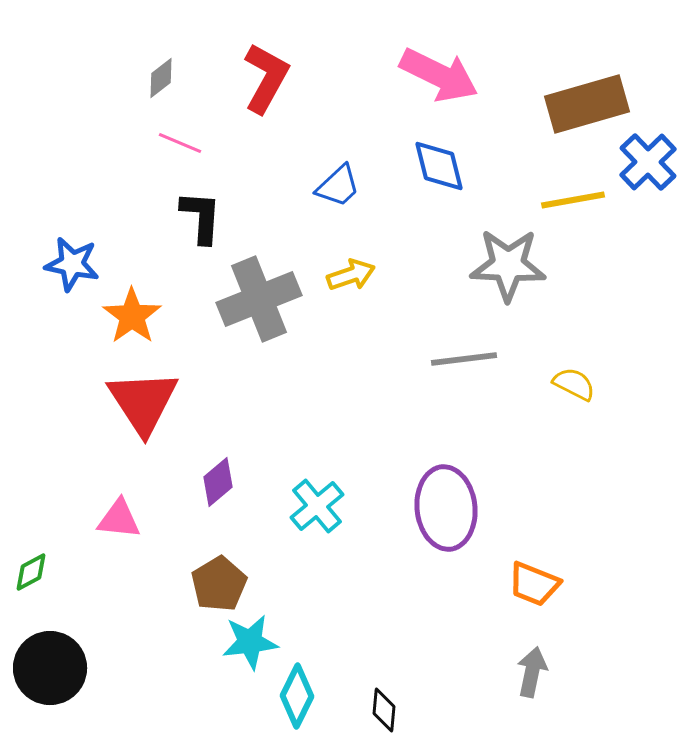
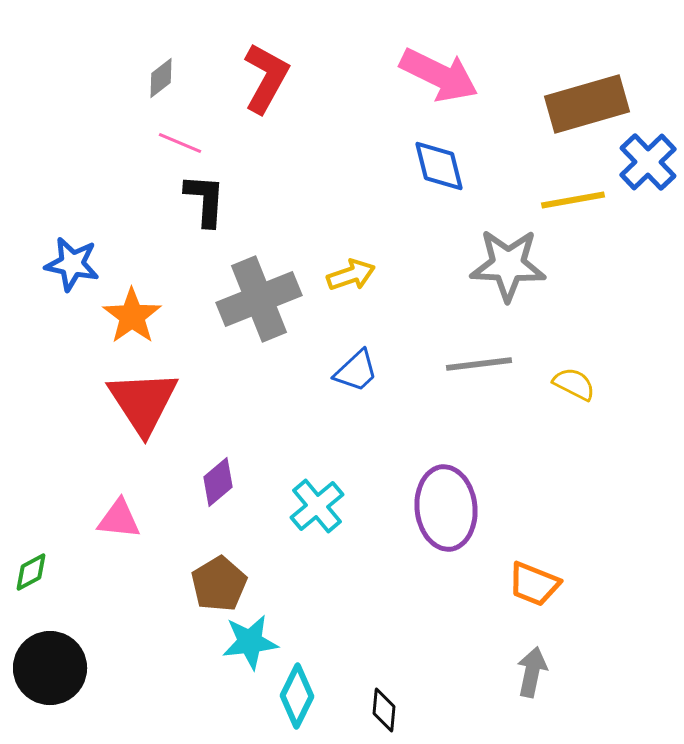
blue trapezoid: moved 18 px right, 185 px down
black L-shape: moved 4 px right, 17 px up
gray line: moved 15 px right, 5 px down
